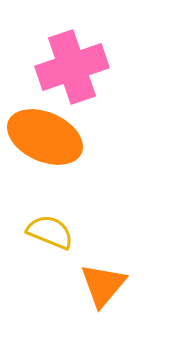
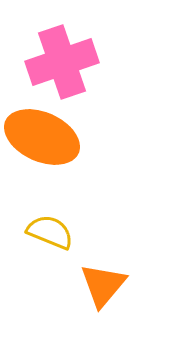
pink cross: moved 10 px left, 5 px up
orange ellipse: moved 3 px left
